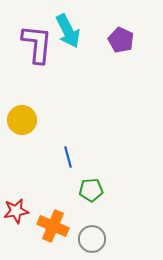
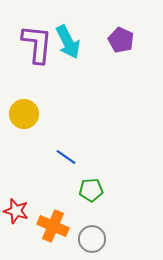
cyan arrow: moved 11 px down
yellow circle: moved 2 px right, 6 px up
blue line: moved 2 px left; rotated 40 degrees counterclockwise
red star: rotated 25 degrees clockwise
